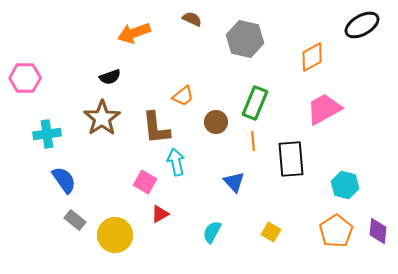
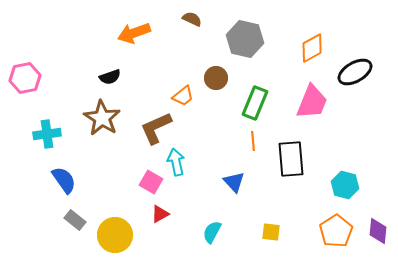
black ellipse: moved 7 px left, 47 px down
orange diamond: moved 9 px up
pink hexagon: rotated 12 degrees counterclockwise
pink trapezoid: moved 12 px left, 7 px up; rotated 141 degrees clockwise
brown star: rotated 6 degrees counterclockwise
brown circle: moved 44 px up
brown L-shape: rotated 72 degrees clockwise
pink square: moved 6 px right
yellow square: rotated 24 degrees counterclockwise
